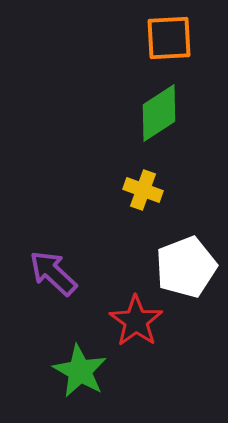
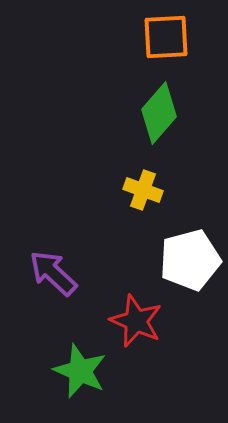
orange square: moved 3 px left, 1 px up
green diamond: rotated 16 degrees counterclockwise
white pentagon: moved 4 px right, 7 px up; rotated 6 degrees clockwise
red star: rotated 12 degrees counterclockwise
green star: rotated 6 degrees counterclockwise
